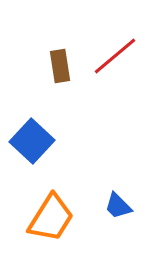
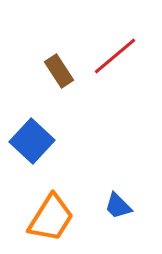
brown rectangle: moved 1 px left, 5 px down; rotated 24 degrees counterclockwise
